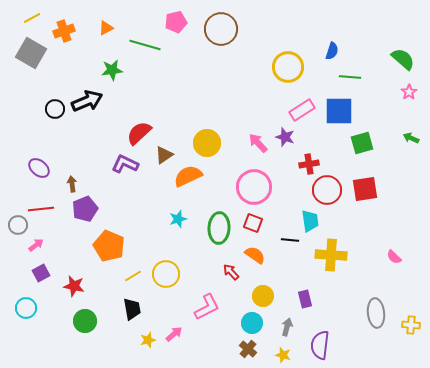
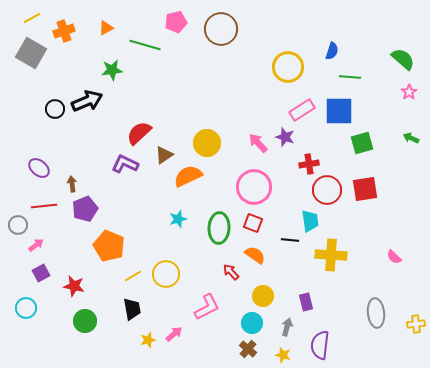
red line at (41, 209): moved 3 px right, 3 px up
purple rectangle at (305, 299): moved 1 px right, 3 px down
yellow cross at (411, 325): moved 5 px right, 1 px up; rotated 12 degrees counterclockwise
